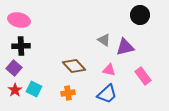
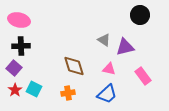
brown diamond: rotated 25 degrees clockwise
pink triangle: moved 1 px up
